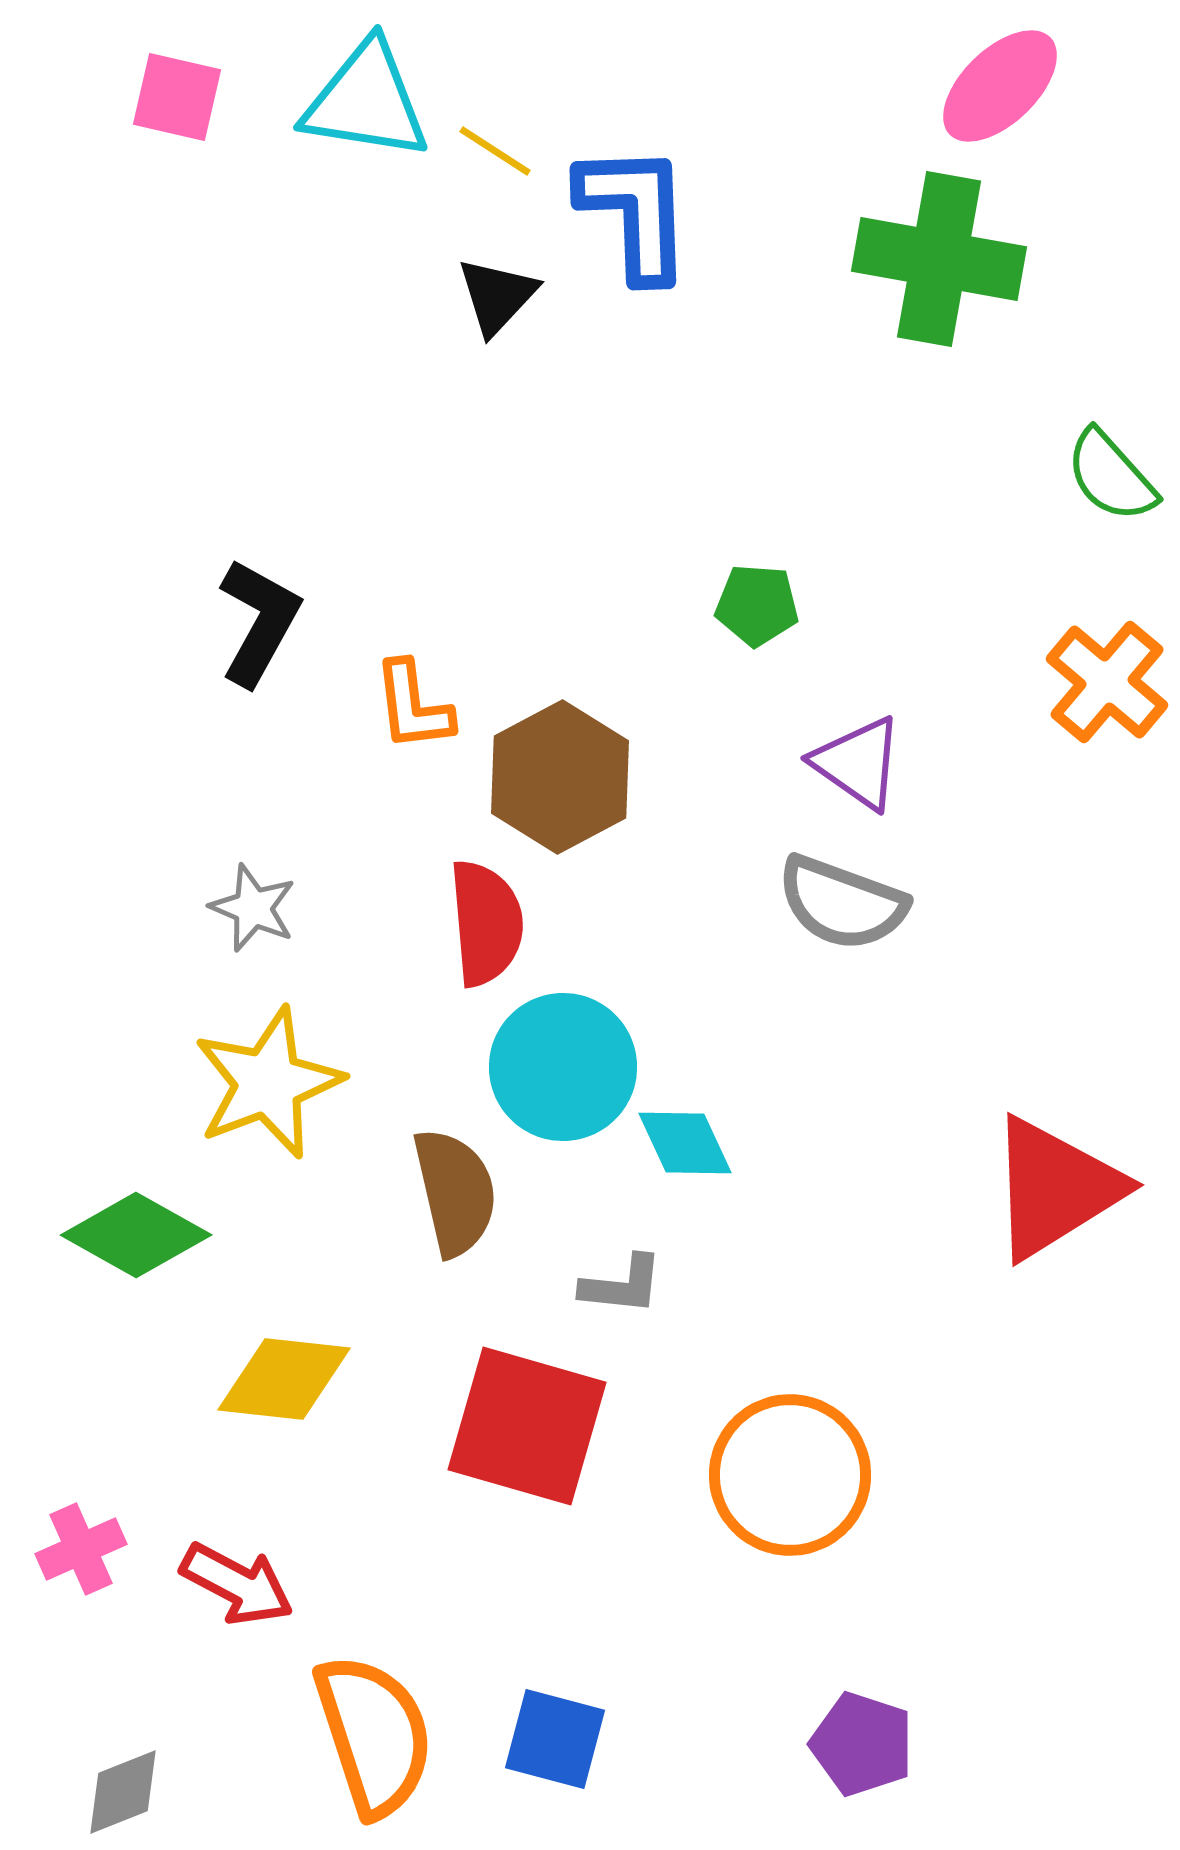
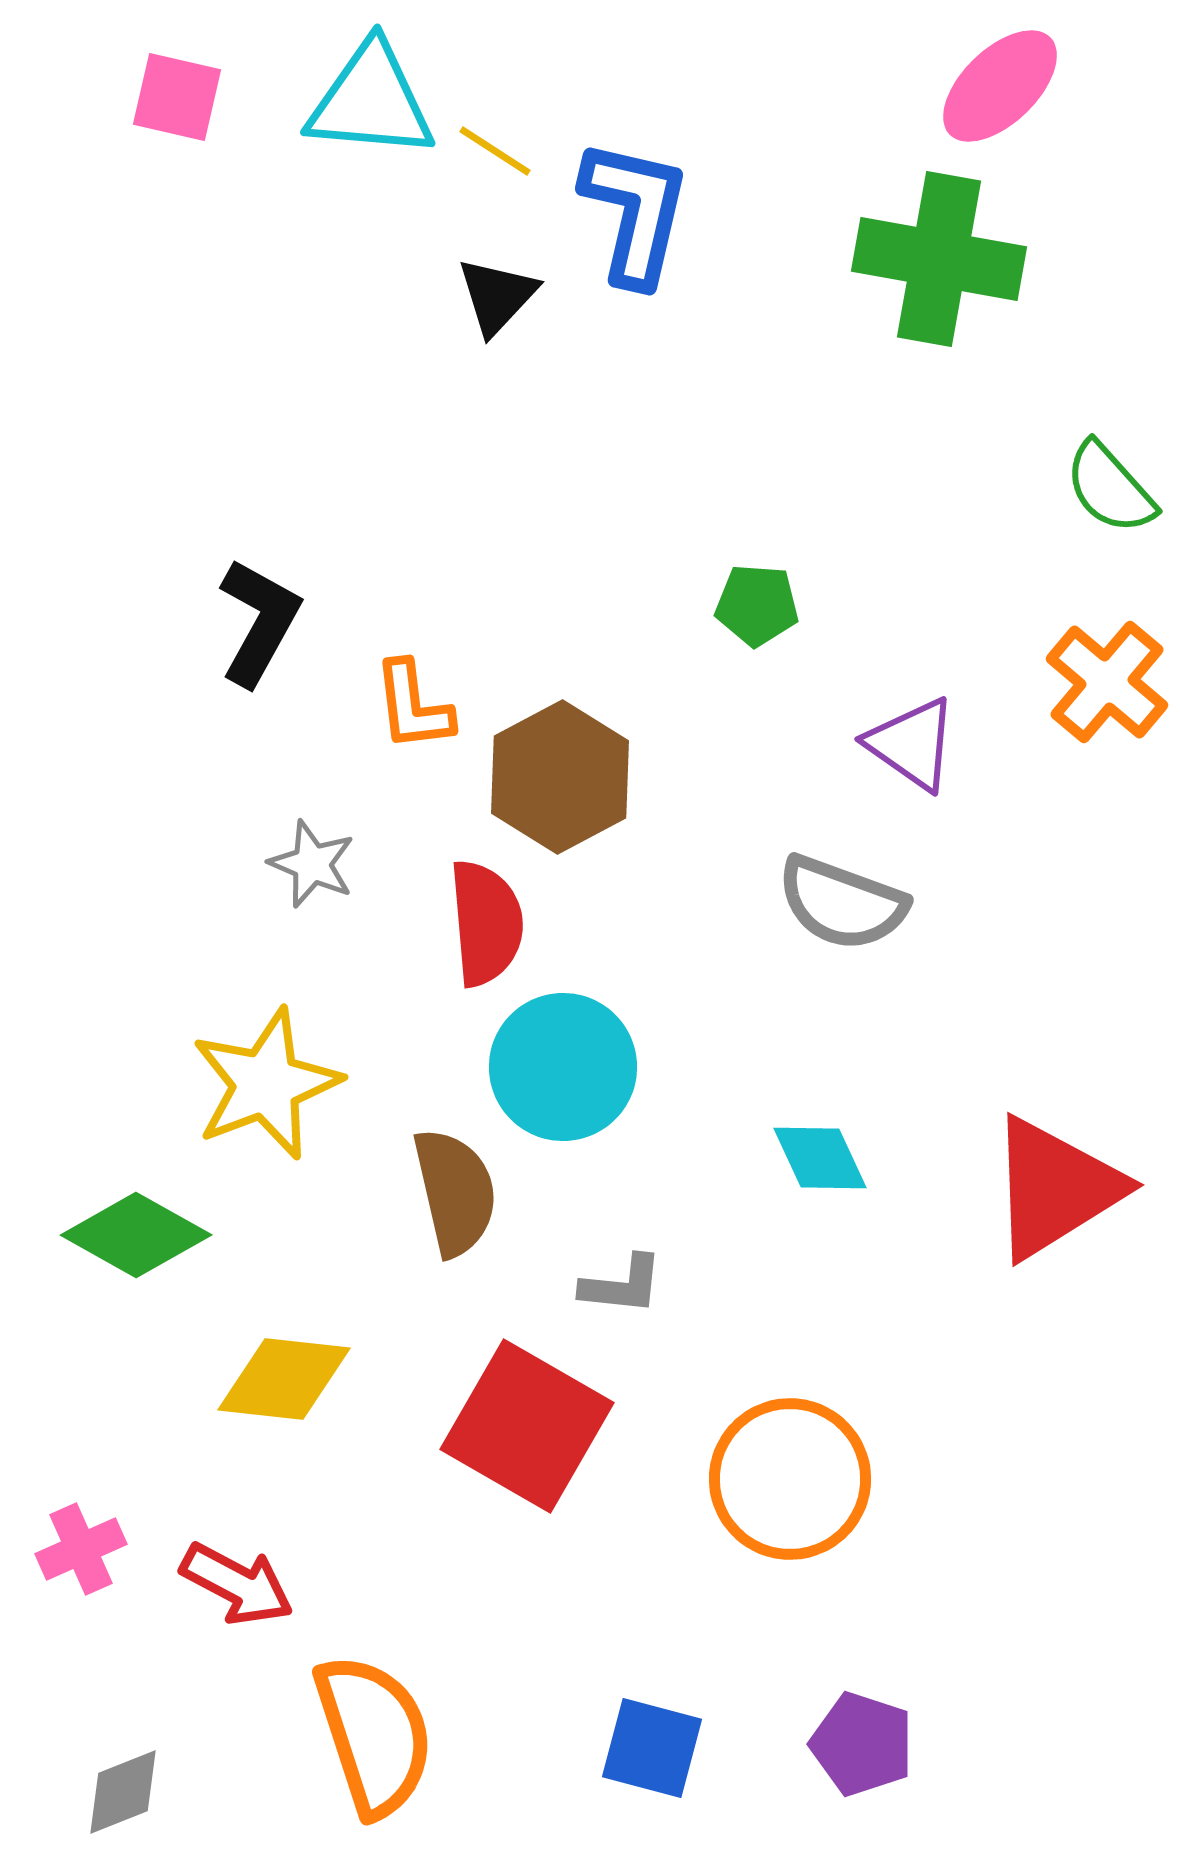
cyan triangle: moved 5 px right; rotated 4 degrees counterclockwise
blue L-shape: rotated 15 degrees clockwise
green semicircle: moved 1 px left, 12 px down
purple triangle: moved 54 px right, 19 px up
gray star: moved 59 px right, 44 px up
yellow star: moved 2 px left, 1 px down
cyan diamond: moved 135 px right, 15 px down
red square: rotated 14 degrees clockwise
orange circle: moved 4 px down
blue square: moved 97 px right, 9 px down
